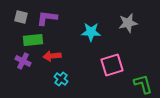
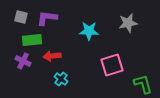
cyan star: moved 2 px left, 1 px up
green rectangle: moved 1 px left
